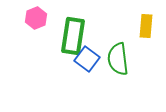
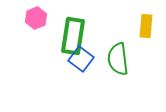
blue square: moved 6 px left
